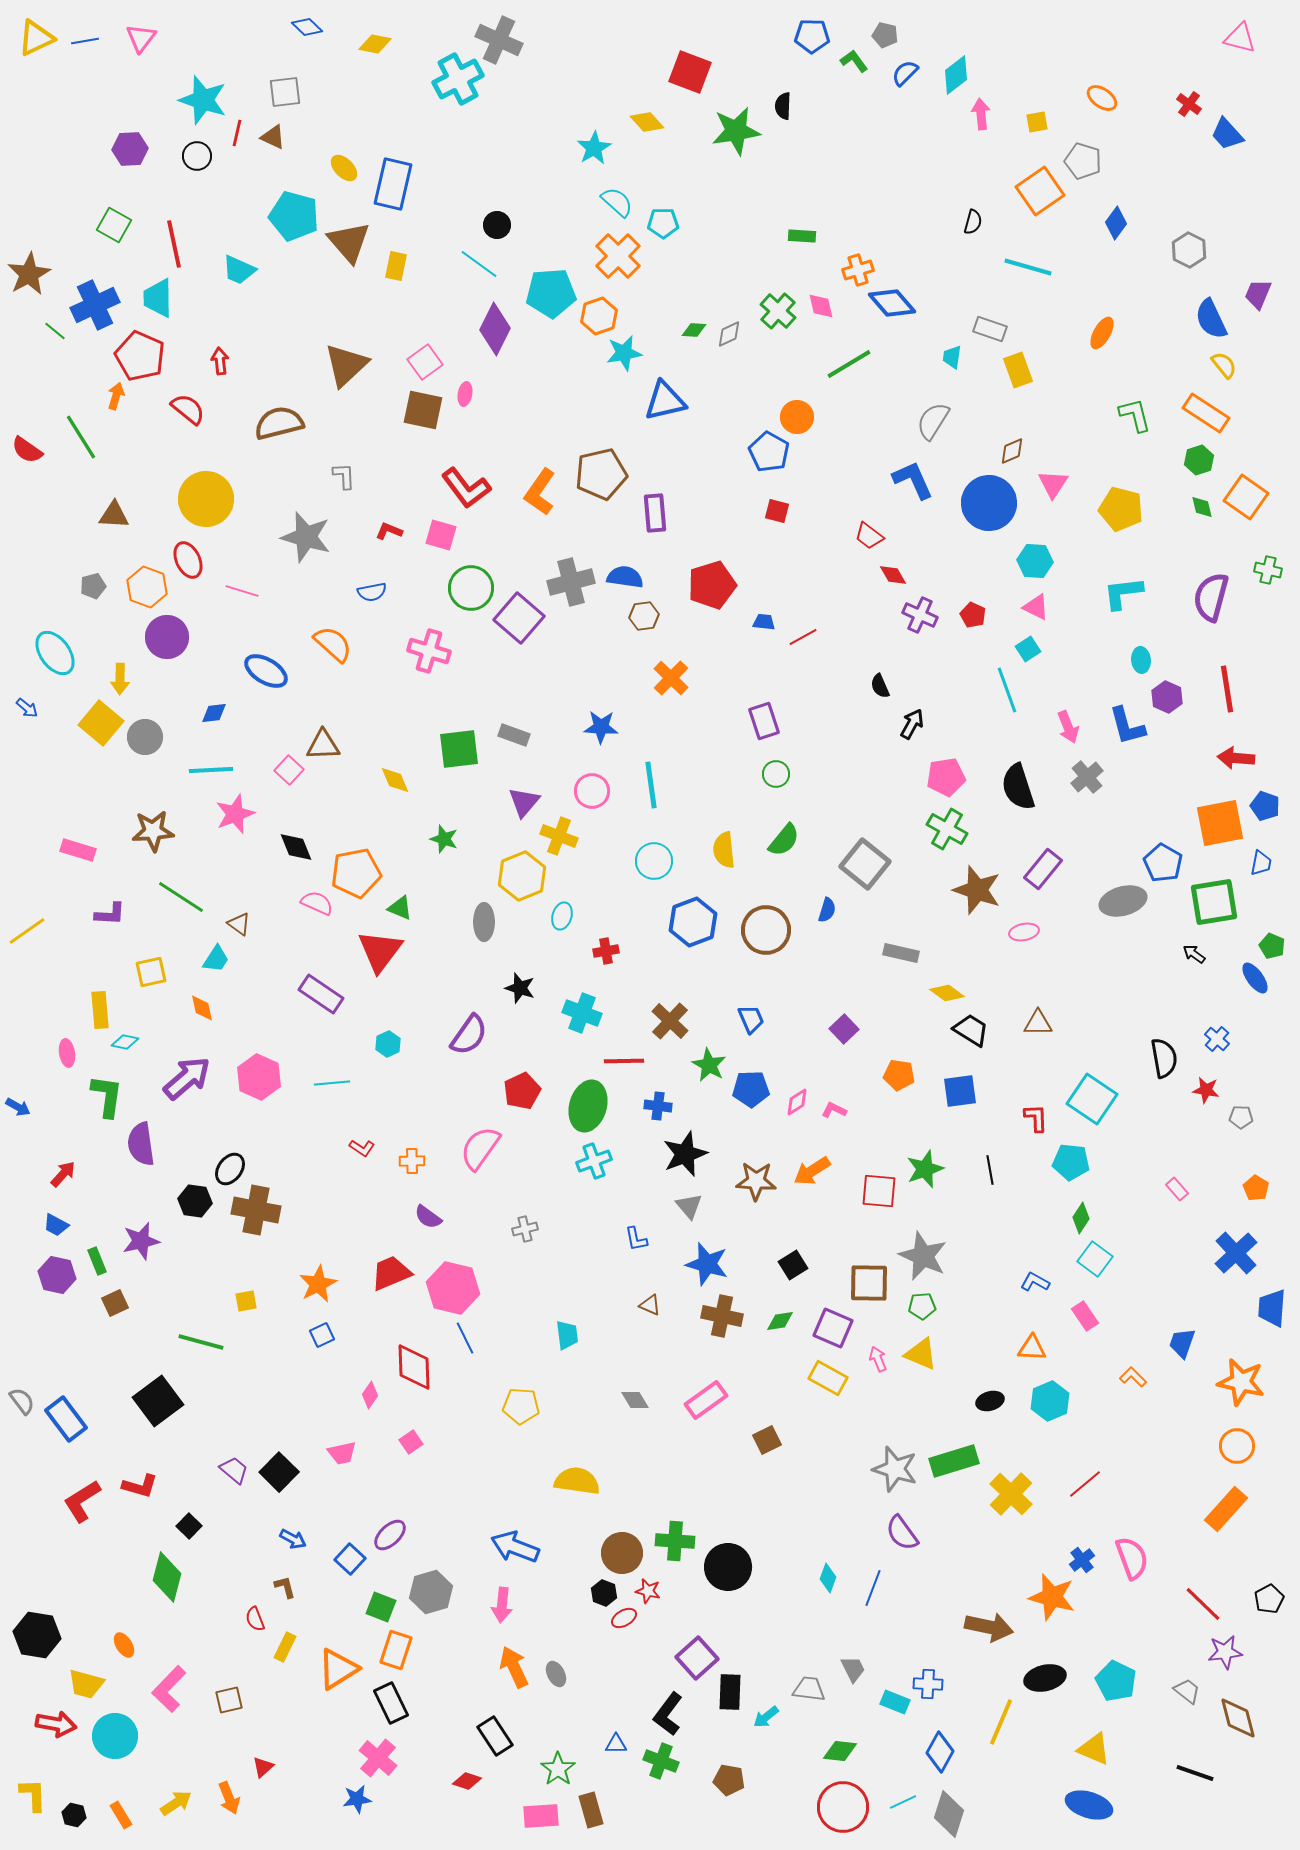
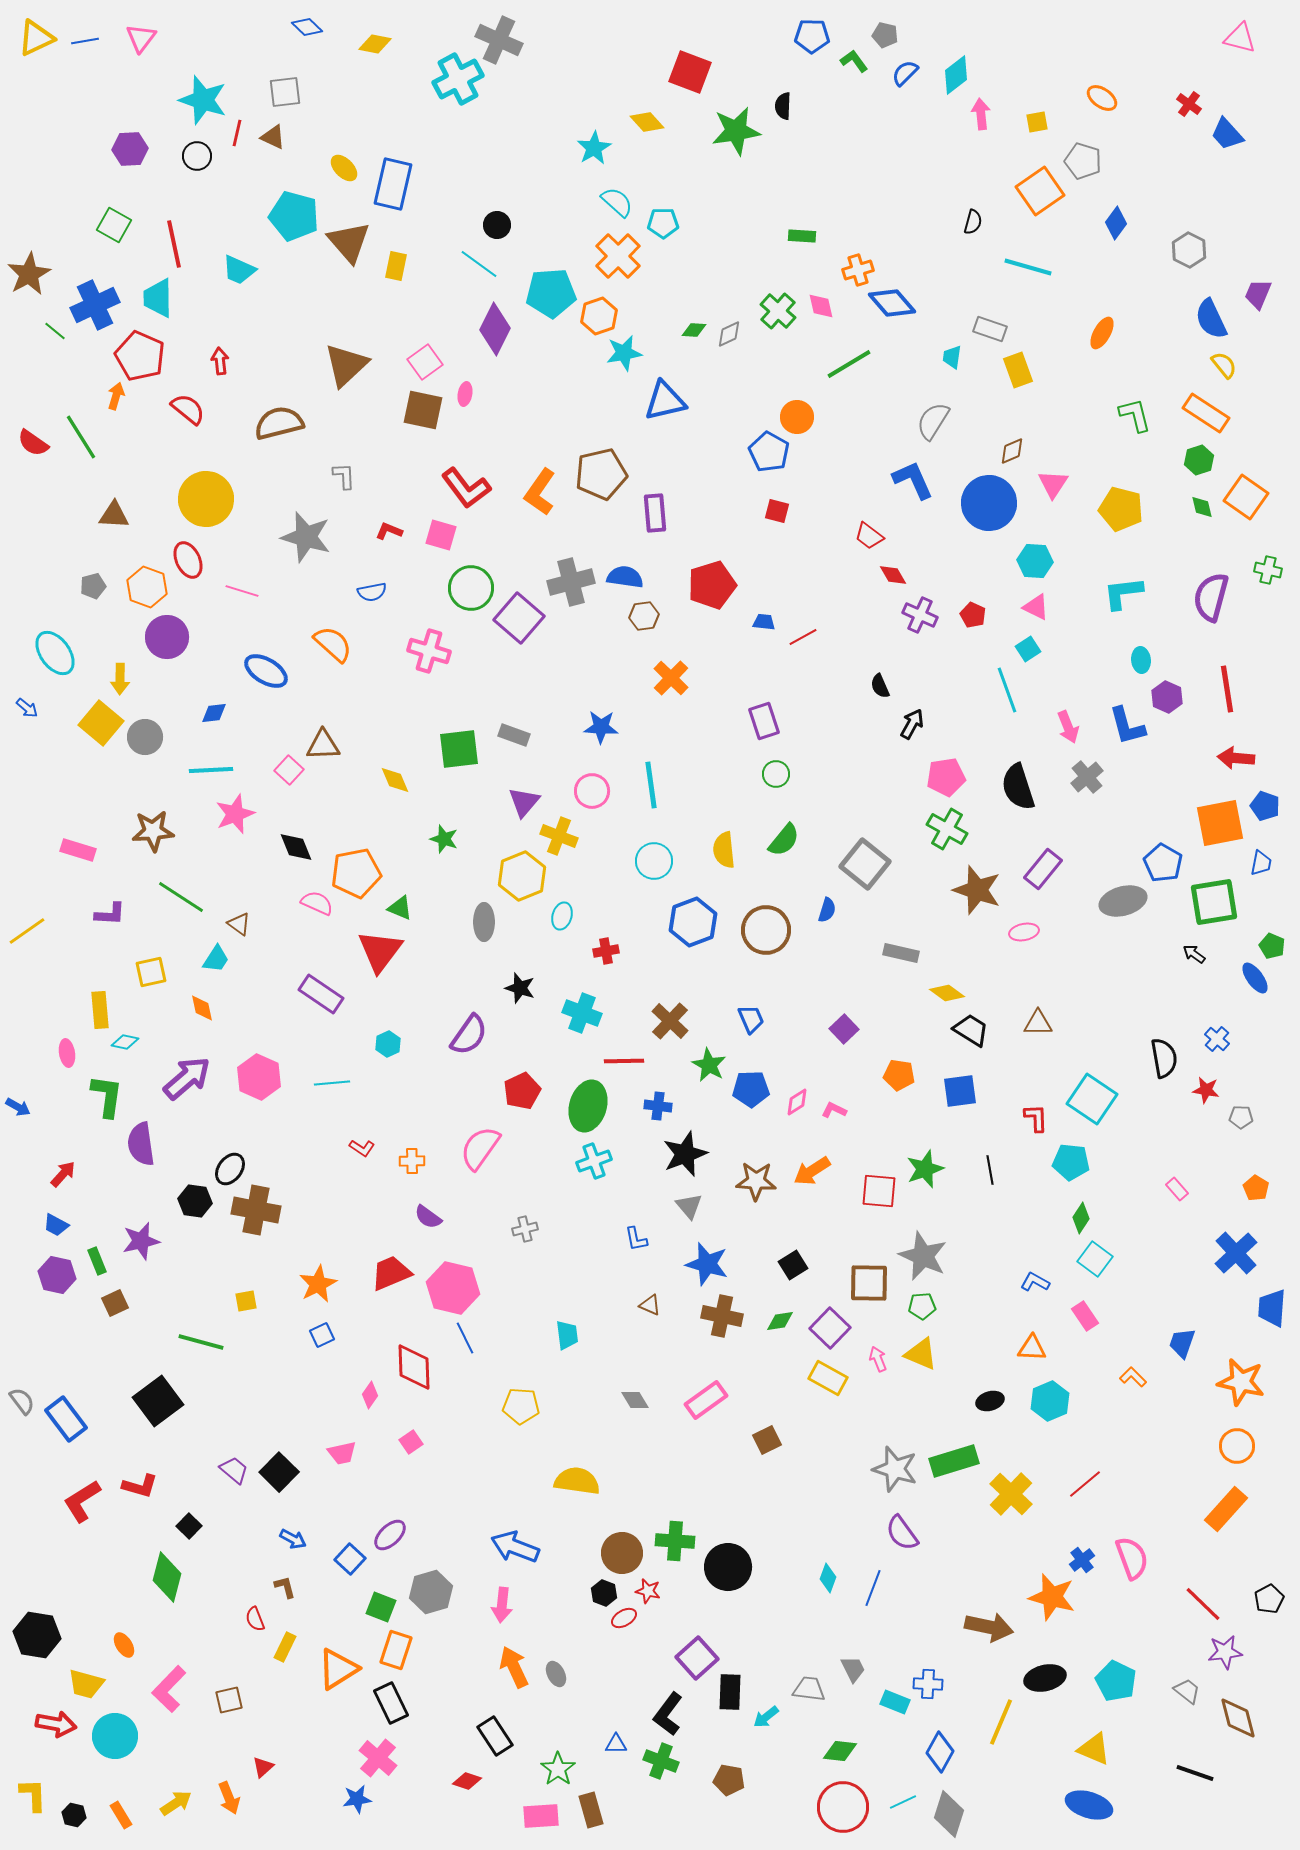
red semicircle at (27, 450): moved 6 px right, 7 px up
purple square at (833, 1328): moved 3 px left; rotated 21 degrees clockwise
